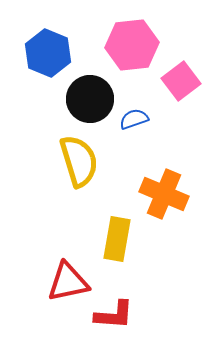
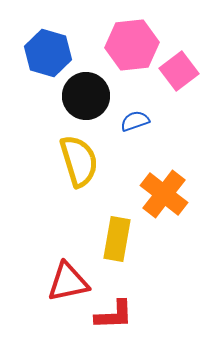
blue hexagon: rotated 6 degrees counterclockwise
pink square: moved 2 px left, 10 px up
black circle: moved 4 px left, 3 px up
blue semicircle: moved 1 px right, 2 px down
orange cross: rotated 15 degrees clockwise
red L-shape: rotated 6 degrees counterclockwise
